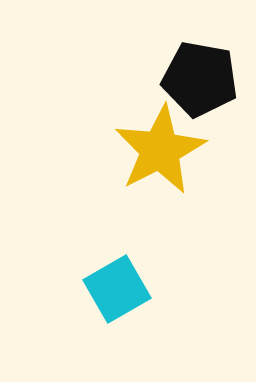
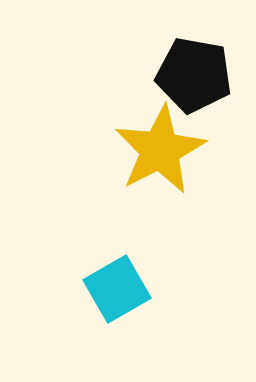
black pentagon: moved 6 px left, 4 px up
